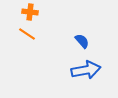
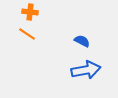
blue semicircle: rotated 21 degrees counterclockwise
